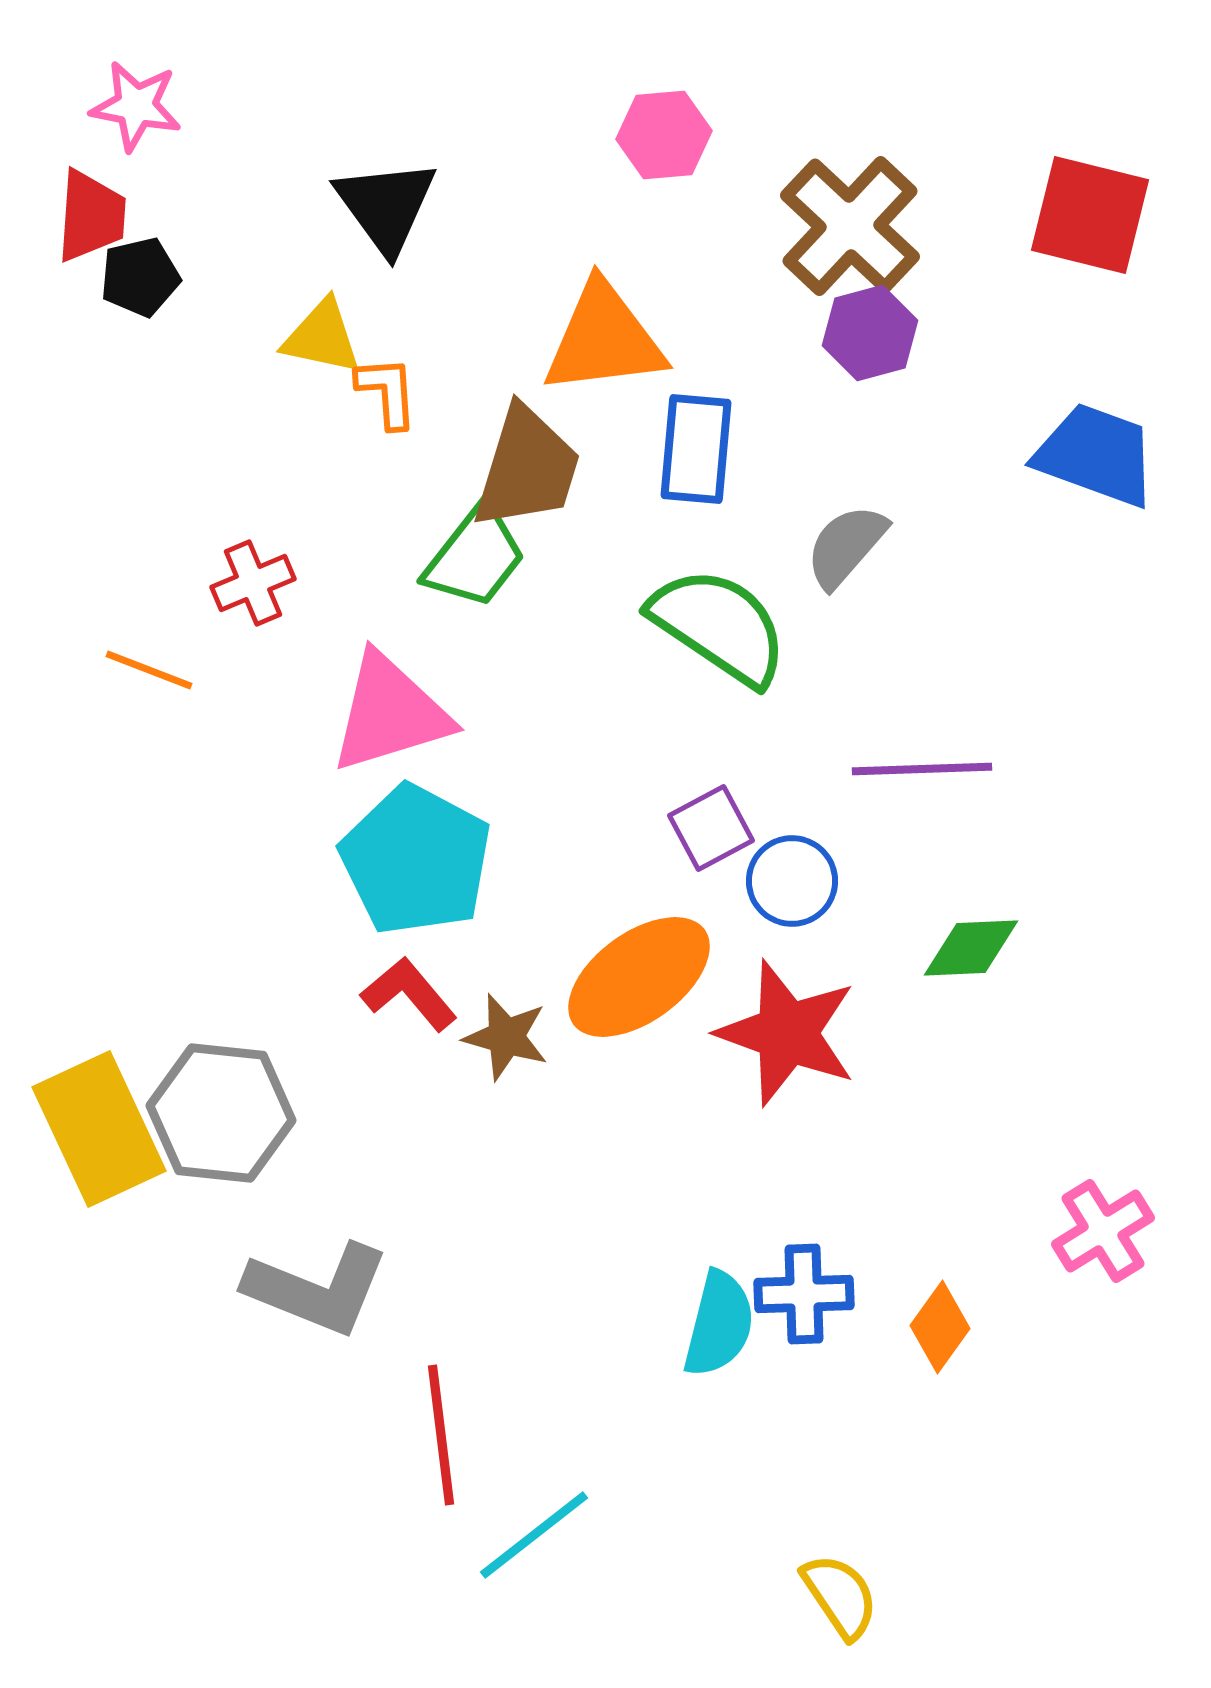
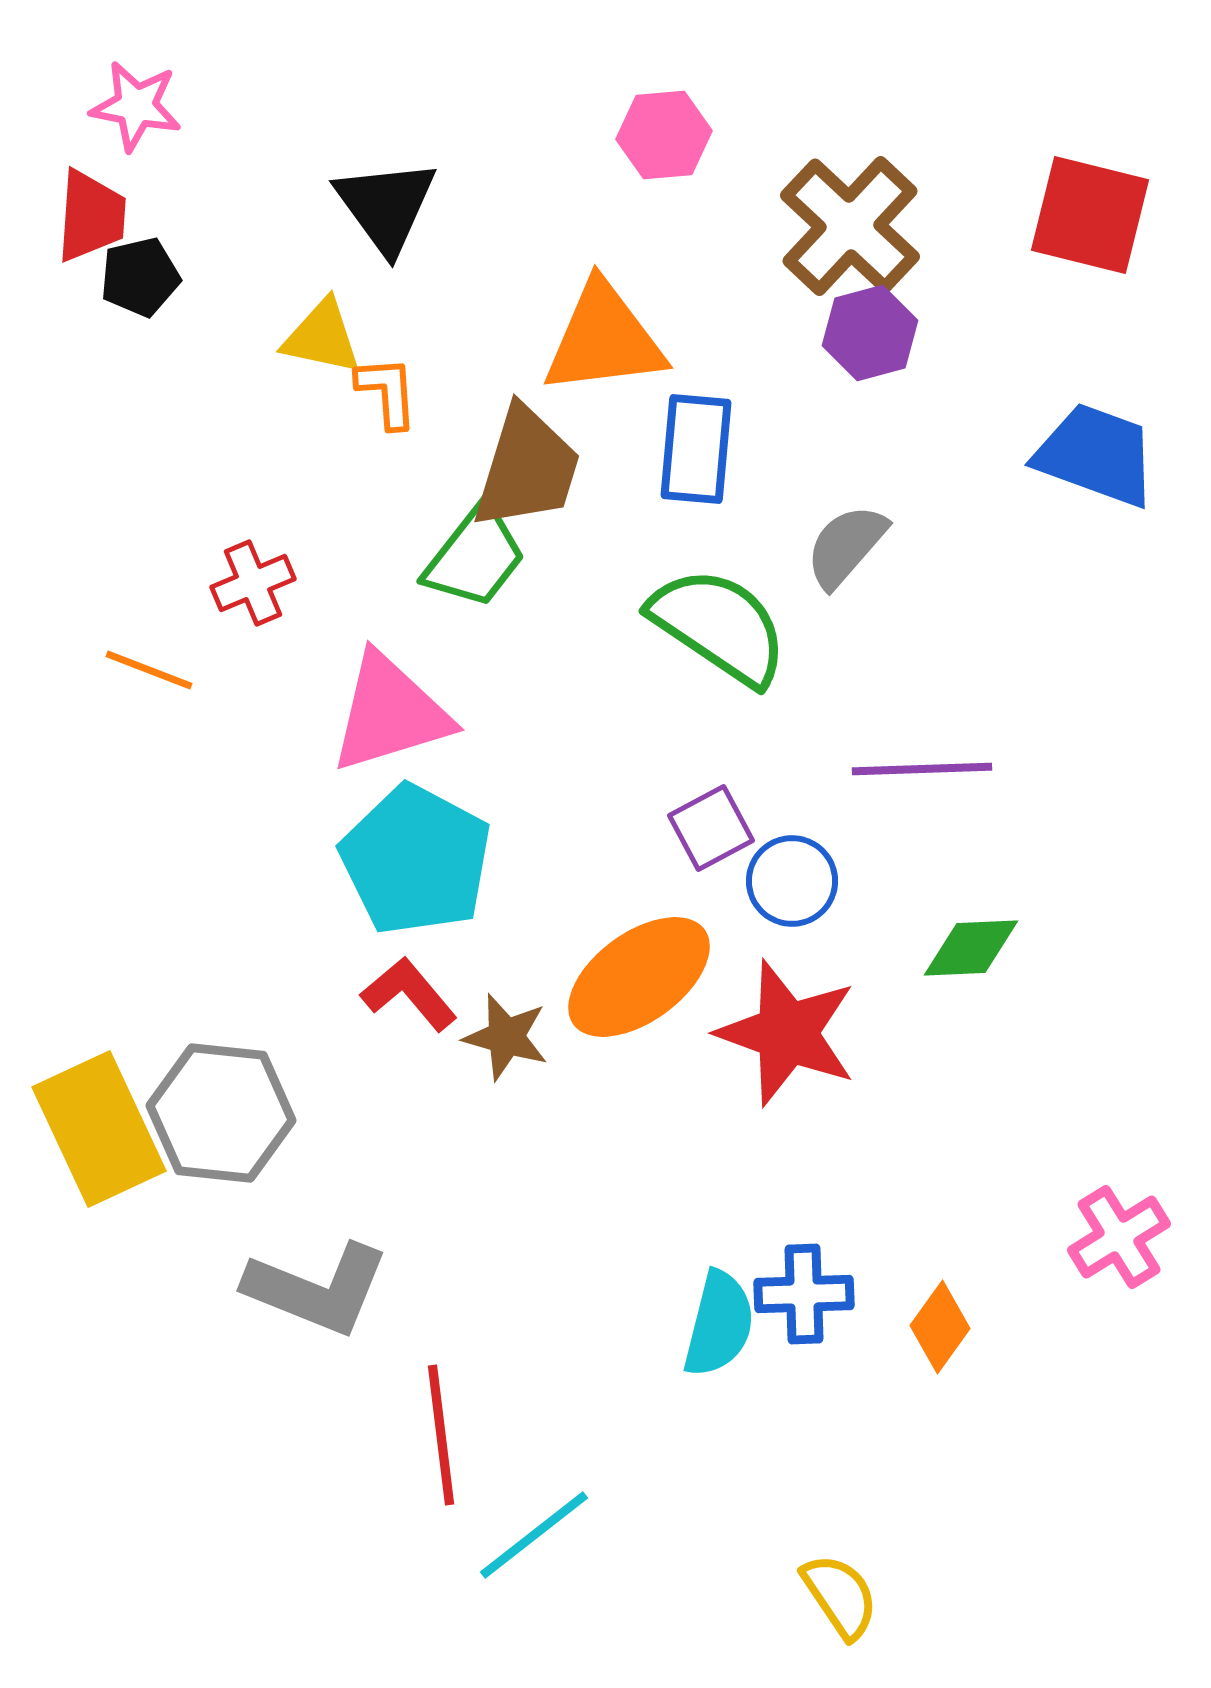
pink cross: moved 16 px right, 6 px down
